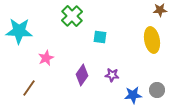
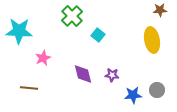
cyan square: moved 2 px left, 2 px up; rotated 32 degrees clockwise
pink star: moved 3 px left
purple diamond: moved 1 px right, 1 px up; rotated 50 degrees counterclockwise
brown line: rotated 60 degrees clockwise
